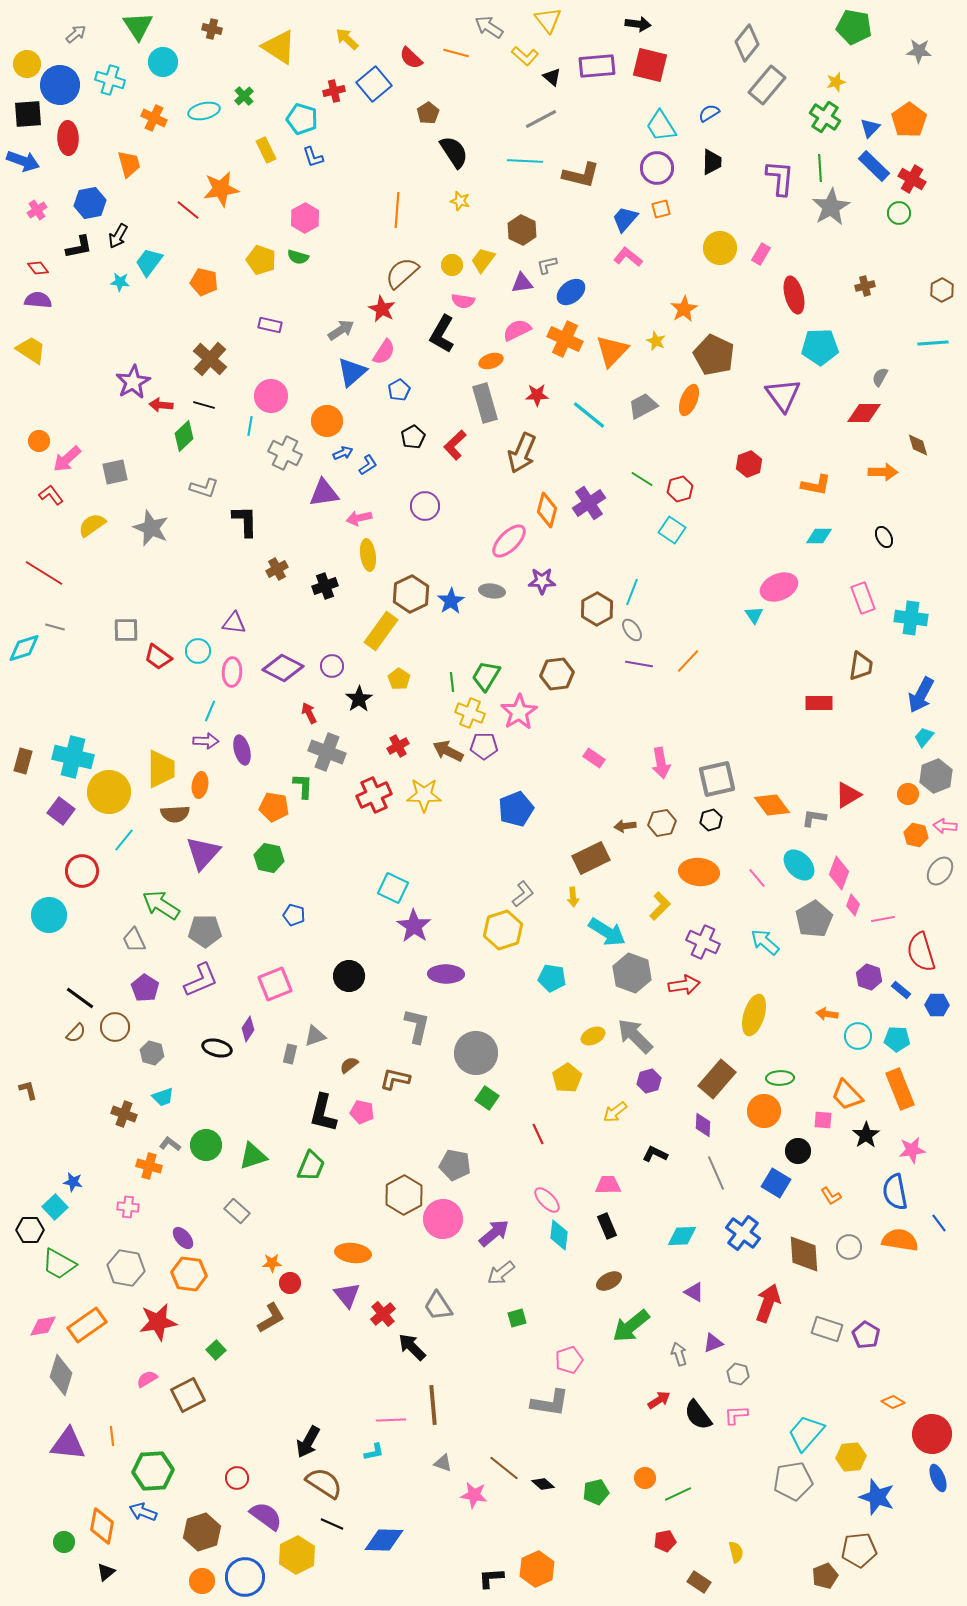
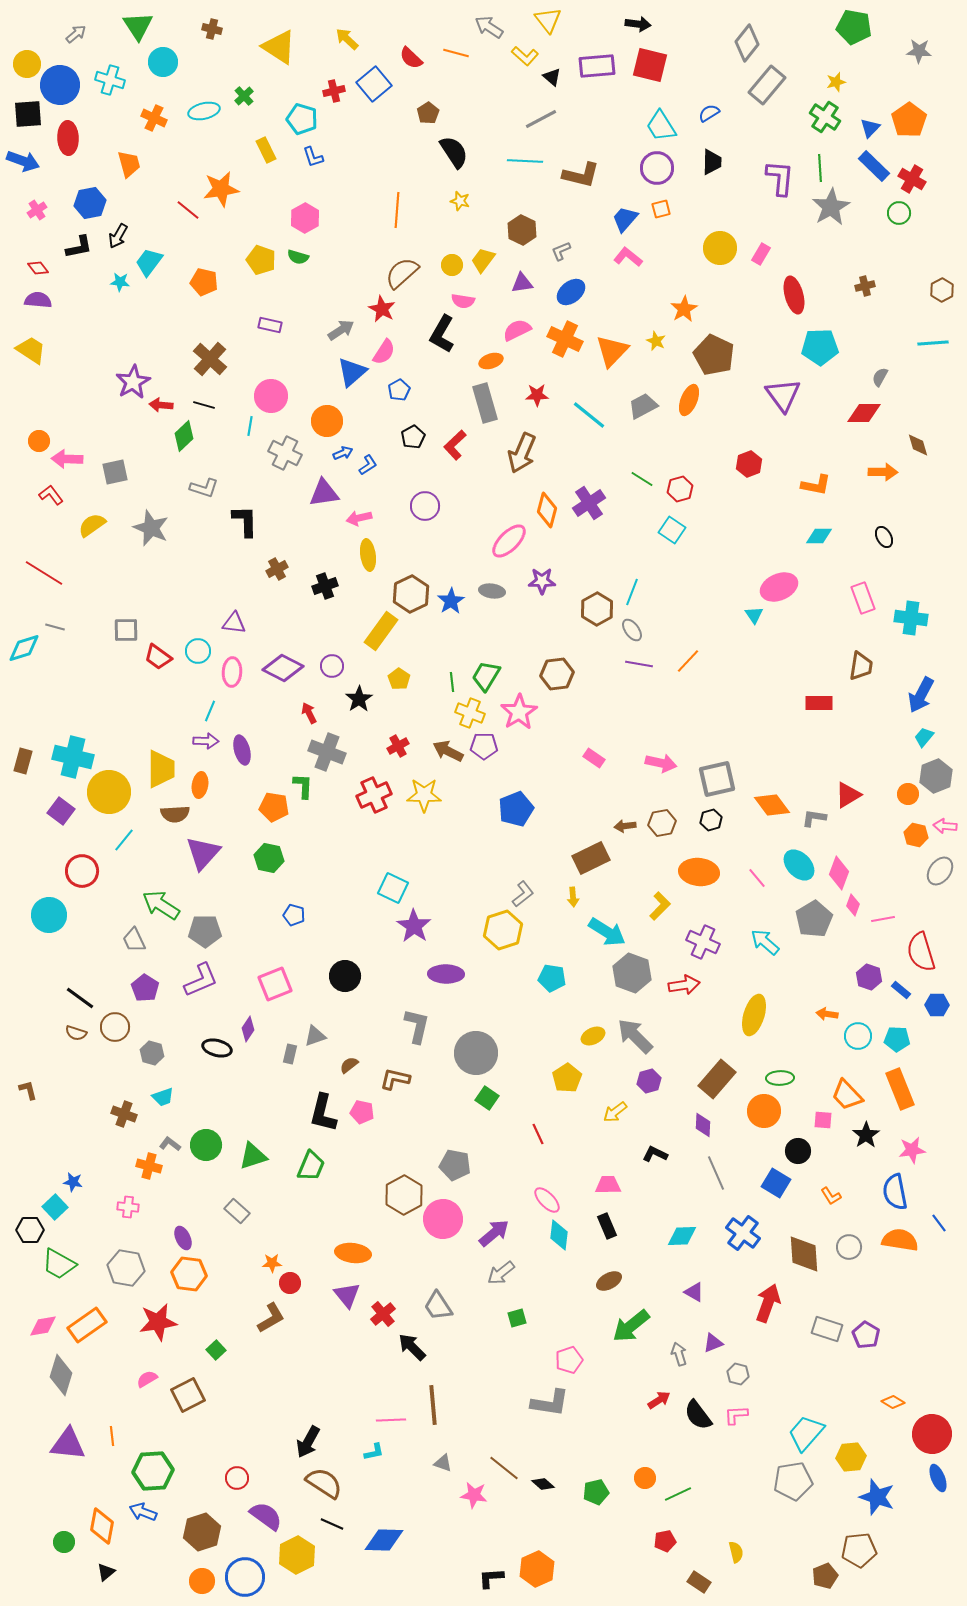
gray L-shape at (547, 265): moved 14 px right, 14 px up; rotated 10 degrees counterclockwise
pink arrow at (67, 459): rotated 44 degrees clockwise
pink arrow at (661, 763): rotated 68 degrees counterclockwise
black circle at (349, 976): moved 4 px left
brown semicircle at (76, 1033): rotated 65 degrees clockwise
purple ellipse at (183, 1238): rotated 15 degrees clockwise
